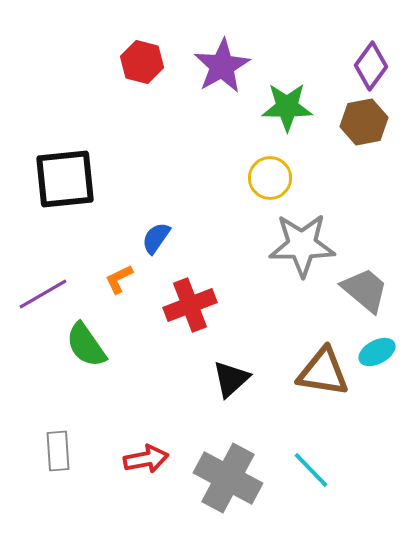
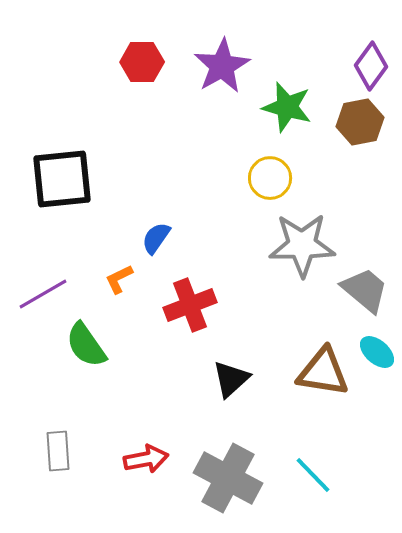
red hexagon: rotated 15 degrees counterclockwise
green star: rotated 15 degrees clockwise
brown hexagon: moved 4 px left
black square: moved 3 px left
cyan ellipse: rotated 69 degrees clockwise
cyan line: moved 2 px right, 5 px down
